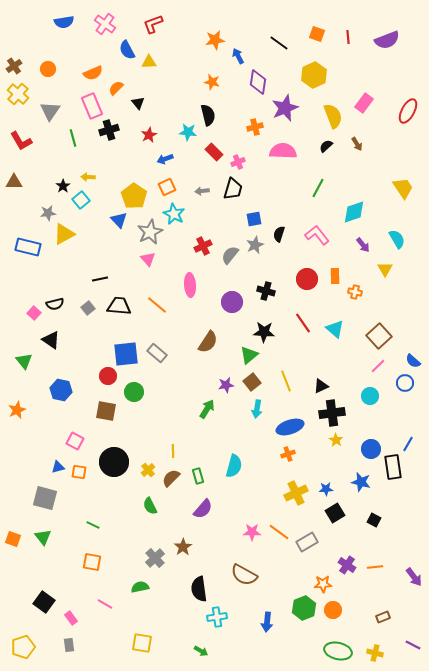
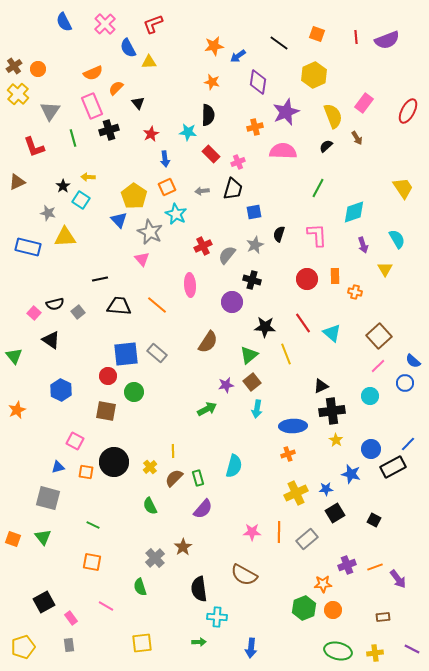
blue semicircle at (64, 22): rotated 72 degrees clockwise
pink cross at (105, 24): rotated 10 degrees clockwise
red line at (348, 37): moved 8 px right
orange star at (215, 40): moved 1 px left, 6 px down
blue semicircle at (127, 50): moved 1 px right, 2 px up
blue arrow at (238, 56): rotated 98 degrees counterclockwise
orange circle at (48, 69): moved 10 px left
purple star at (285, 108): moved 1 px right, 4 px down
black semicircle at (208, 115): rotated 15 degrees clockwise
red star at (149, 135): moved 2 px right, 1 px up
red L-shape at (21, 141): moved 13 px right, 6 px down; rotated 10 degrees clockwise
brown arrow at (357, 144): moved 6 px up
red rectangle at (214, 152): moved 3 px left, 2 px down
blue arrow at (165, 159): rotated 77 degrees counterclockwise
brown triangle at (14, 182): moved 3 px right; rotated 24 degrees counterclockwise
cyan square at (81, 200): rotated 18 degrees counterclockwise
gray star at (48, 213): rotated 21 degrees clockwise
cyan star at (174, 214): moved 2 px right
blue square at (254, 219): moved 7 px up
gray star at (150, 232): rotated 20 degrees counterclockwise
yellow triangle at (64, 234): moved 1 px right, 3 px down; rotated 25 degrees clockwise
pink L-shape at (317, 235): rotated 35 degrees clockwise
purple arrow at (363, 245): rotated 21 degrees clockwise
gray semicircle at (230, 255): moved 3 px left
pink triangle at (148, 259): moved 6 px left
black cross at (266, 291): moved 14 px left, 11 px up
gray square at (88, 308): moved 10 px left, 4 px down
cyan triangle at (335, 329): moved 3 px left, 4 px down
black star at (264, 332): moved 1 px right, 5 px up
green triangle at (24, 361): moved 10 px left, 5 px up
yellow line at (286, 381): moved 27 px up
blue hexagon at (61, 390): rotated 15 degrees clockwise
green arrow at (207, 409): rotated 30 degrees clockwise
black cross at (332, 413): moved 2 px up
blue ellipse at (290, 427): moved 3 px right, 1 px up; rotated 16 degrees clockwise
blue line at (408, 444): rotated 14 degrees clockwise
black rectangle at (393, 467): rotated 70 degrees clockwise
yellow cross at (148, 470): moved 2 px right, 3 px up
orange square at (79, 472): moved 7 px right
green rectangle at (198, 476): moved 2 px down
brown semicircle at (171, 478): moved 3 px right
blue star at (361, 482): moved 10 px left, 8 px up
gray square at (45, 498): moved 3 px right
orange line at (279, 532): rotated 55 degrees clockwise
gray rectangle at (307, 542): moved 3 px up; rotated 10 degrees counterclockwise
purple cross at (347, 565): rotated 36 degrees clockwise
orange line at (375, 567): rotated 14 degrees counterclockwise
purple arrow at (414, 577): moved 16 px left, 2 px down
green semicircle at (140, 587): rotated 96 degrees counterclockwise
black square at (44, 602): rotated 25 degrees clockwise
pink line at (105, 604): moved 1 px right, 2 px down
cyan cross at (217, 617): rotated 12 degrees clockwise
brown rectangle at (383, 617): rotated 16 degrees clockwise
blue arrow at (267, 622): moved 16 px left, 26 px down
yellow square at (142, 643): rotated 15 degrees counterclockwise
purple line at (413, 645): moved 1 px left, 4 px down
green arrow at (201, 651): moved 2 px left, 9 px up; rotated 32 degrees counterclockwise
yellow cross at (375, 653): rotated 21 degrees counterclockwise
